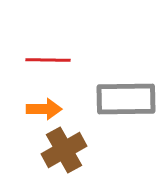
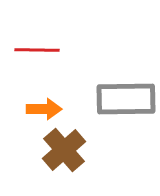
red line: moved 11 px left, 10 px up
brown cross: rotated 12 degrees counterclockwise
